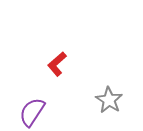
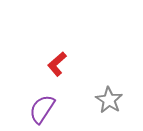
purple semicircle: moved 10 px right, 3 px up
